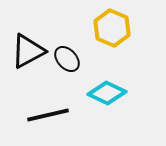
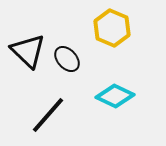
black triangle: rotated 48 degrees counterclockwise
cyan diamond: moved 8 px right, 3 px down
black line: rotated 36 degrees counterclockwise
